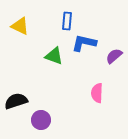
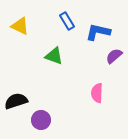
blue rectangle: rotated 36 degrees counterclockwise
blue L-shape: moved 14 px right, 11 px up
